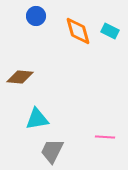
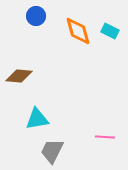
brown diamond: moved 1 px left, 1 px up
